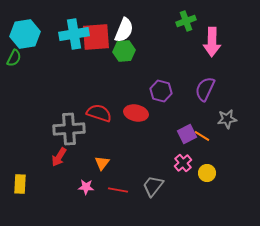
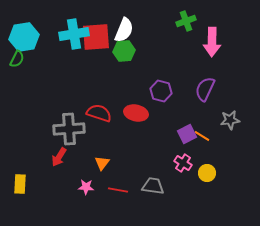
cyan hexagon: moved 1 px left, 3 px down
green semicircle: moved 3 px right, 1 px down
gray star: moved 3 px right, 1 px down
pink cross: rotated 18 degrees counterclockwise
gray trapezoid: rotated 60 degrees clockwise
